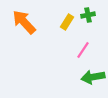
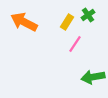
green cross: rotated 24 degrees counterclockwise
orange arrow: rotated 20 degrees counterclockwise
pink line: moved 8 px left, 6 px up
